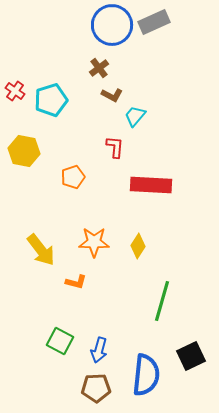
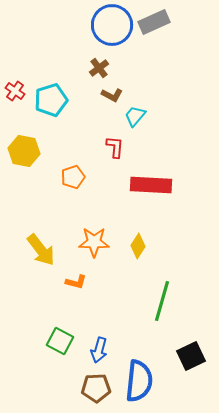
blue semicircle: moved 7 px left, 6 px down
